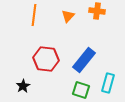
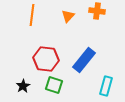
orange line: moved 2 px left
cyan rectangle: moved 2 px left, 3 px down
green square: moved 27 px left, 5 px up
